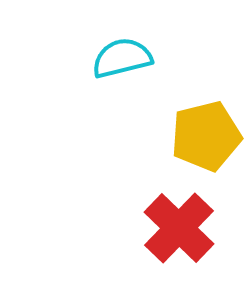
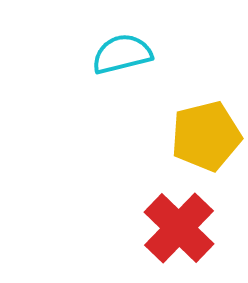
cyan semicircle: moved 4 px up
